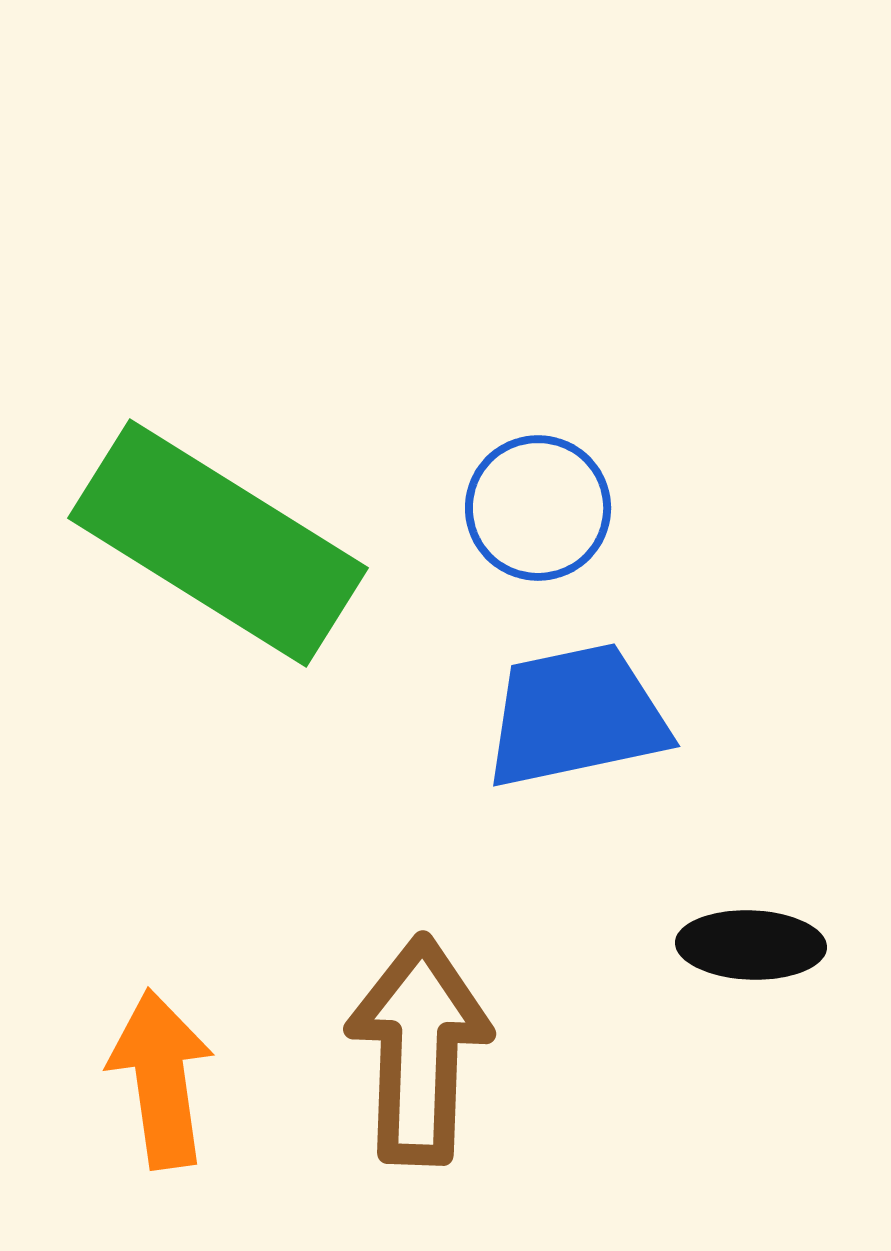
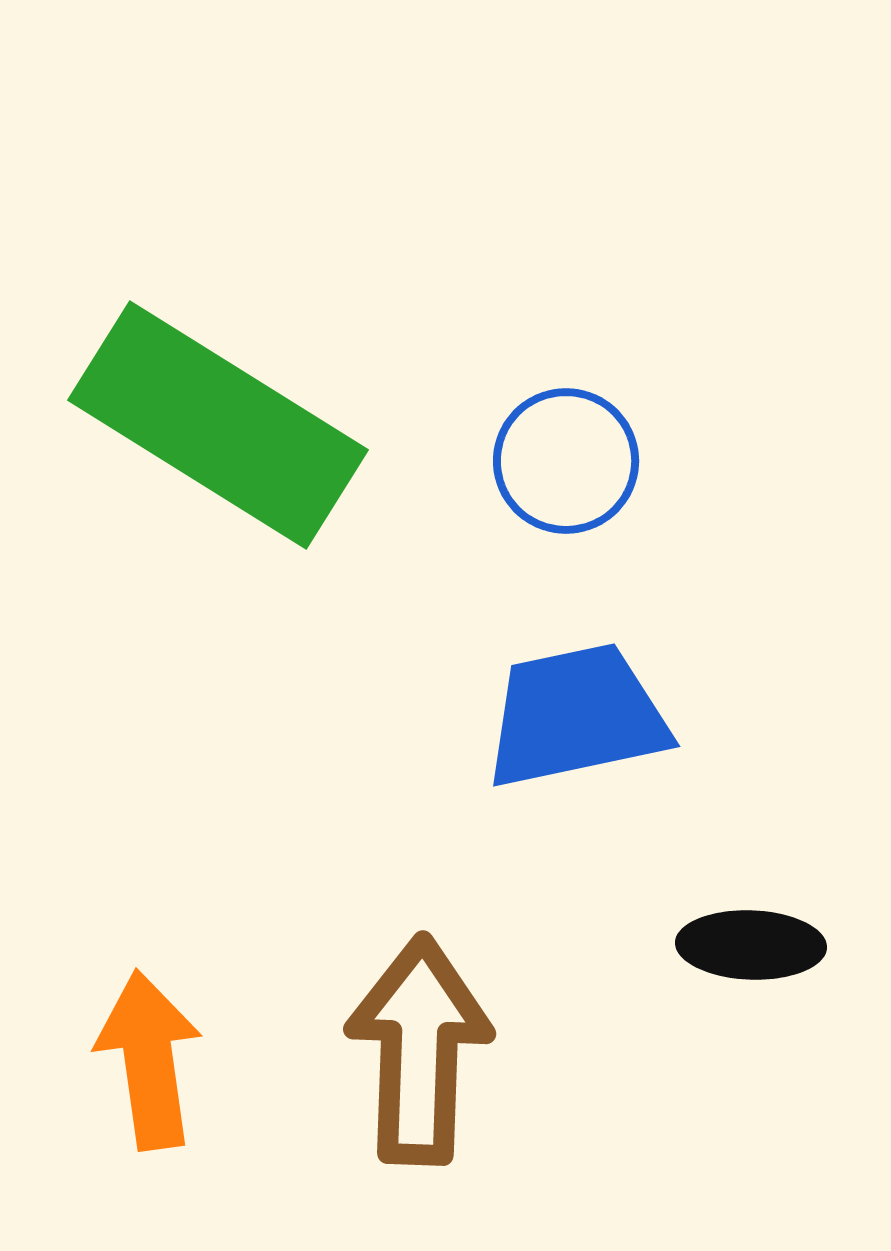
blue circle: moved 28 px right, 47 px up
green rectangle: moved 118 px up
orange arrow: moved 12 px left, 19 px up
